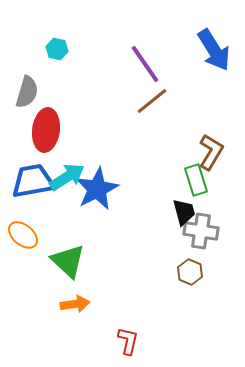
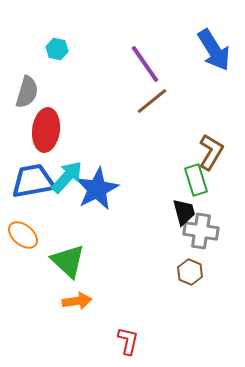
cyan arrow: rotated 15 degrees counterclockwise
orange arrow: moved 2 px right, 3 px up
